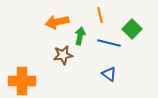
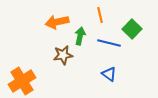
orange cross: rotated 32 degrees counterclockwise
